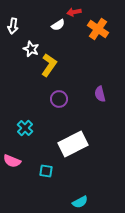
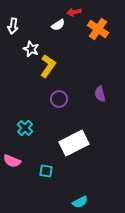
yellow L-shape: moved 1 px left, 1 px down
white rectangle: moved 1 px right, 1 px up
